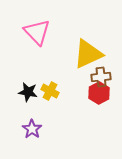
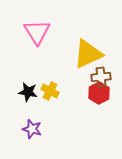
pink triangle: rotated 12 degrees clockwise
purple star: rotated 18 degrees counterclockwise
